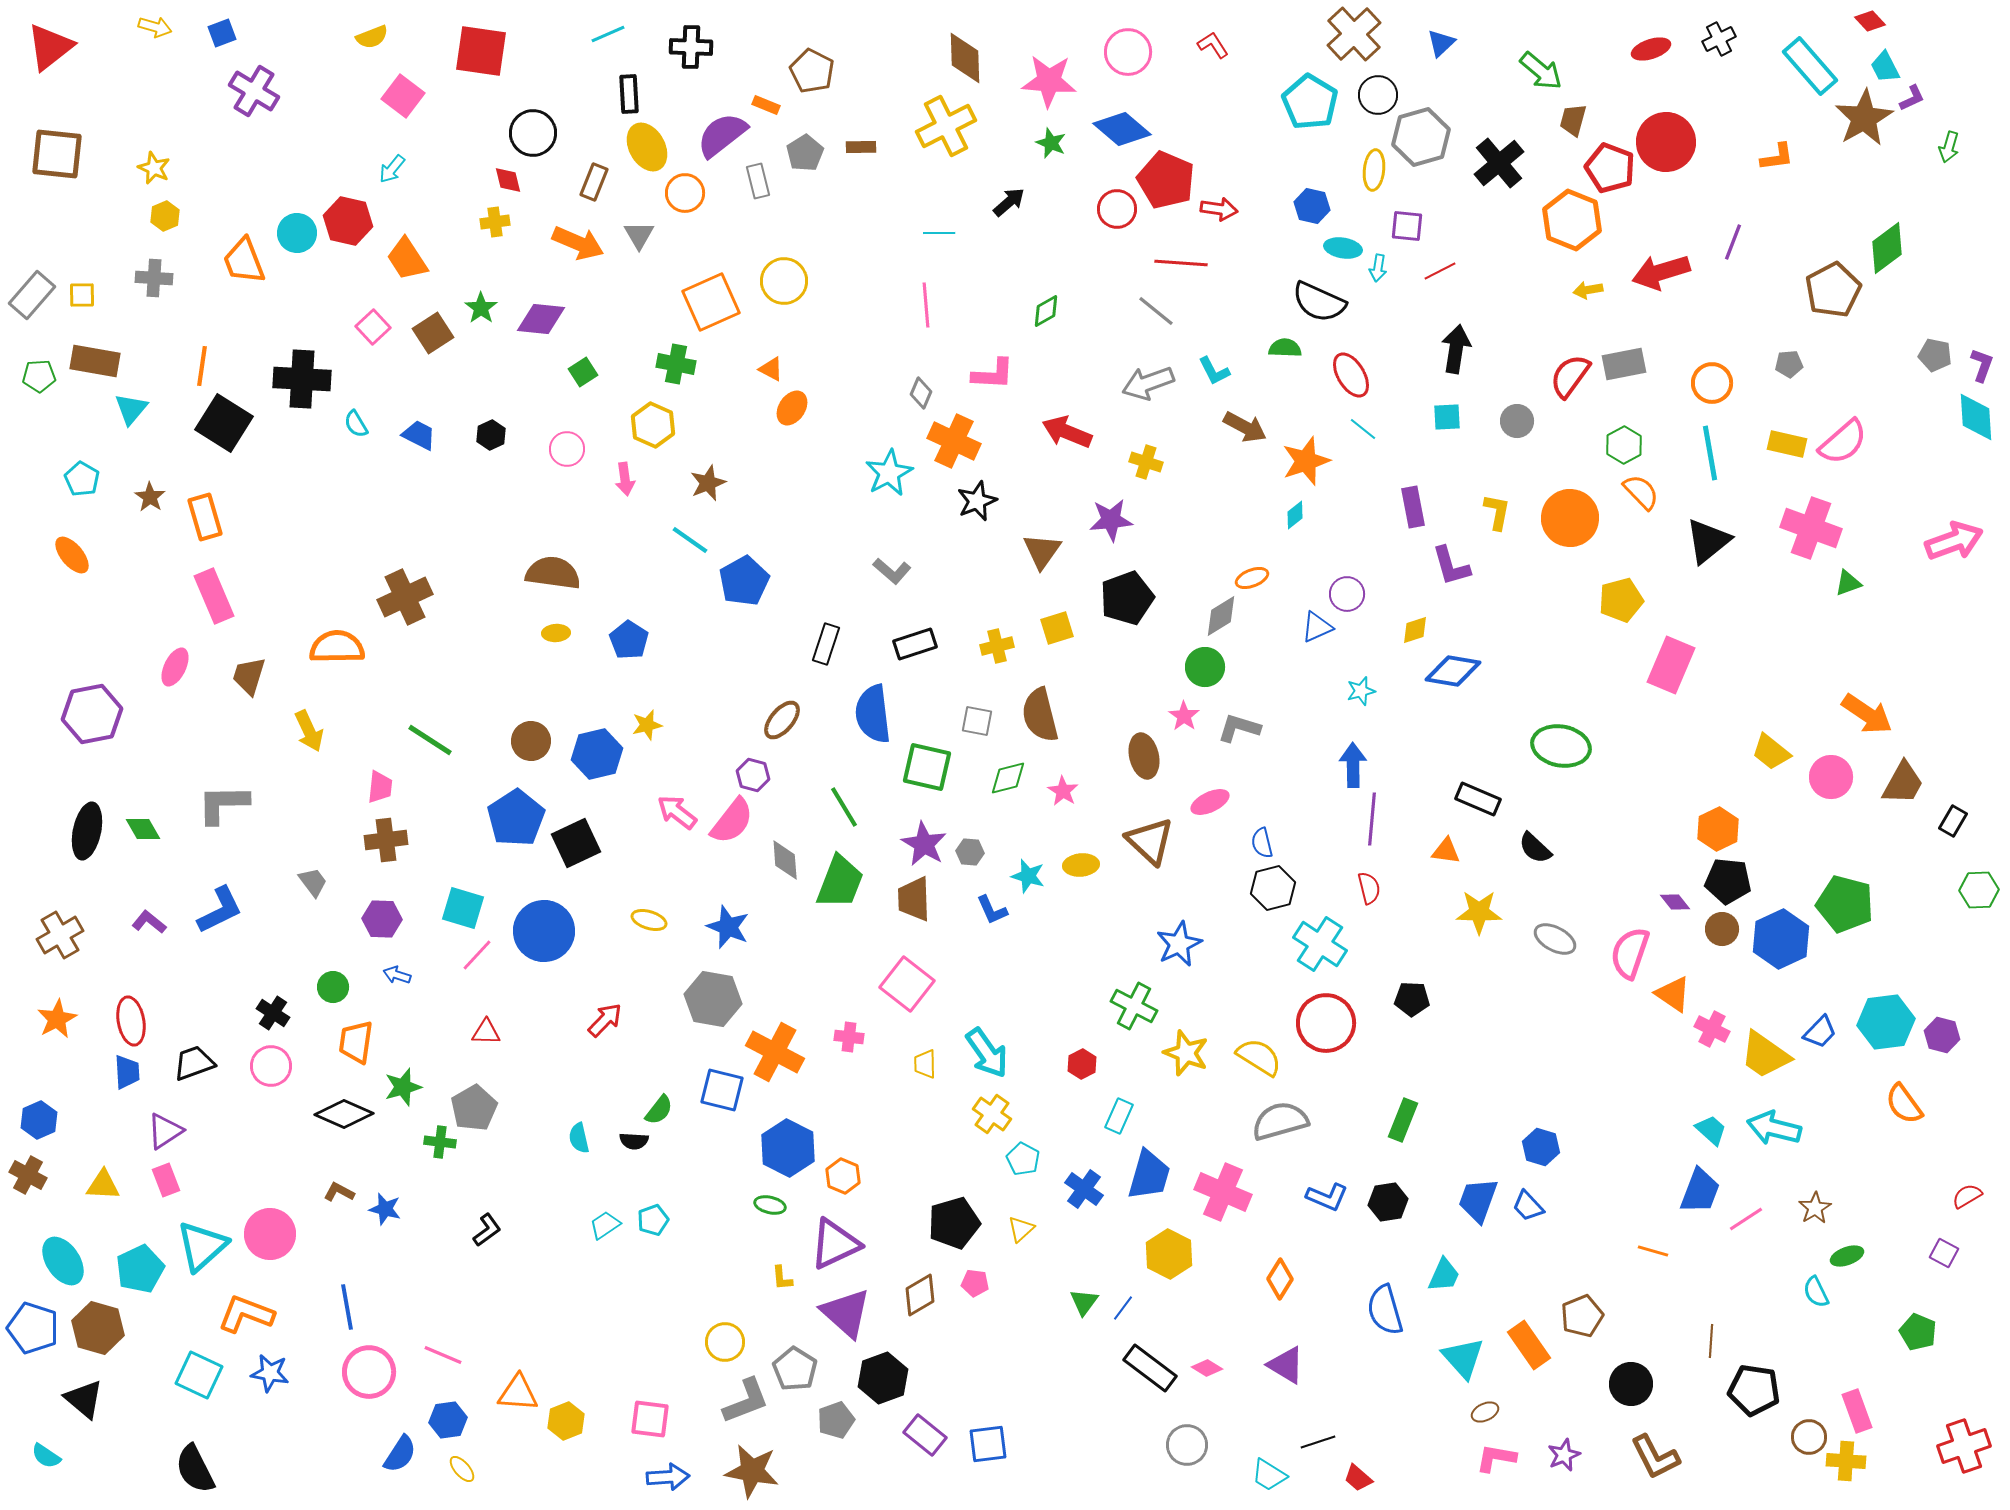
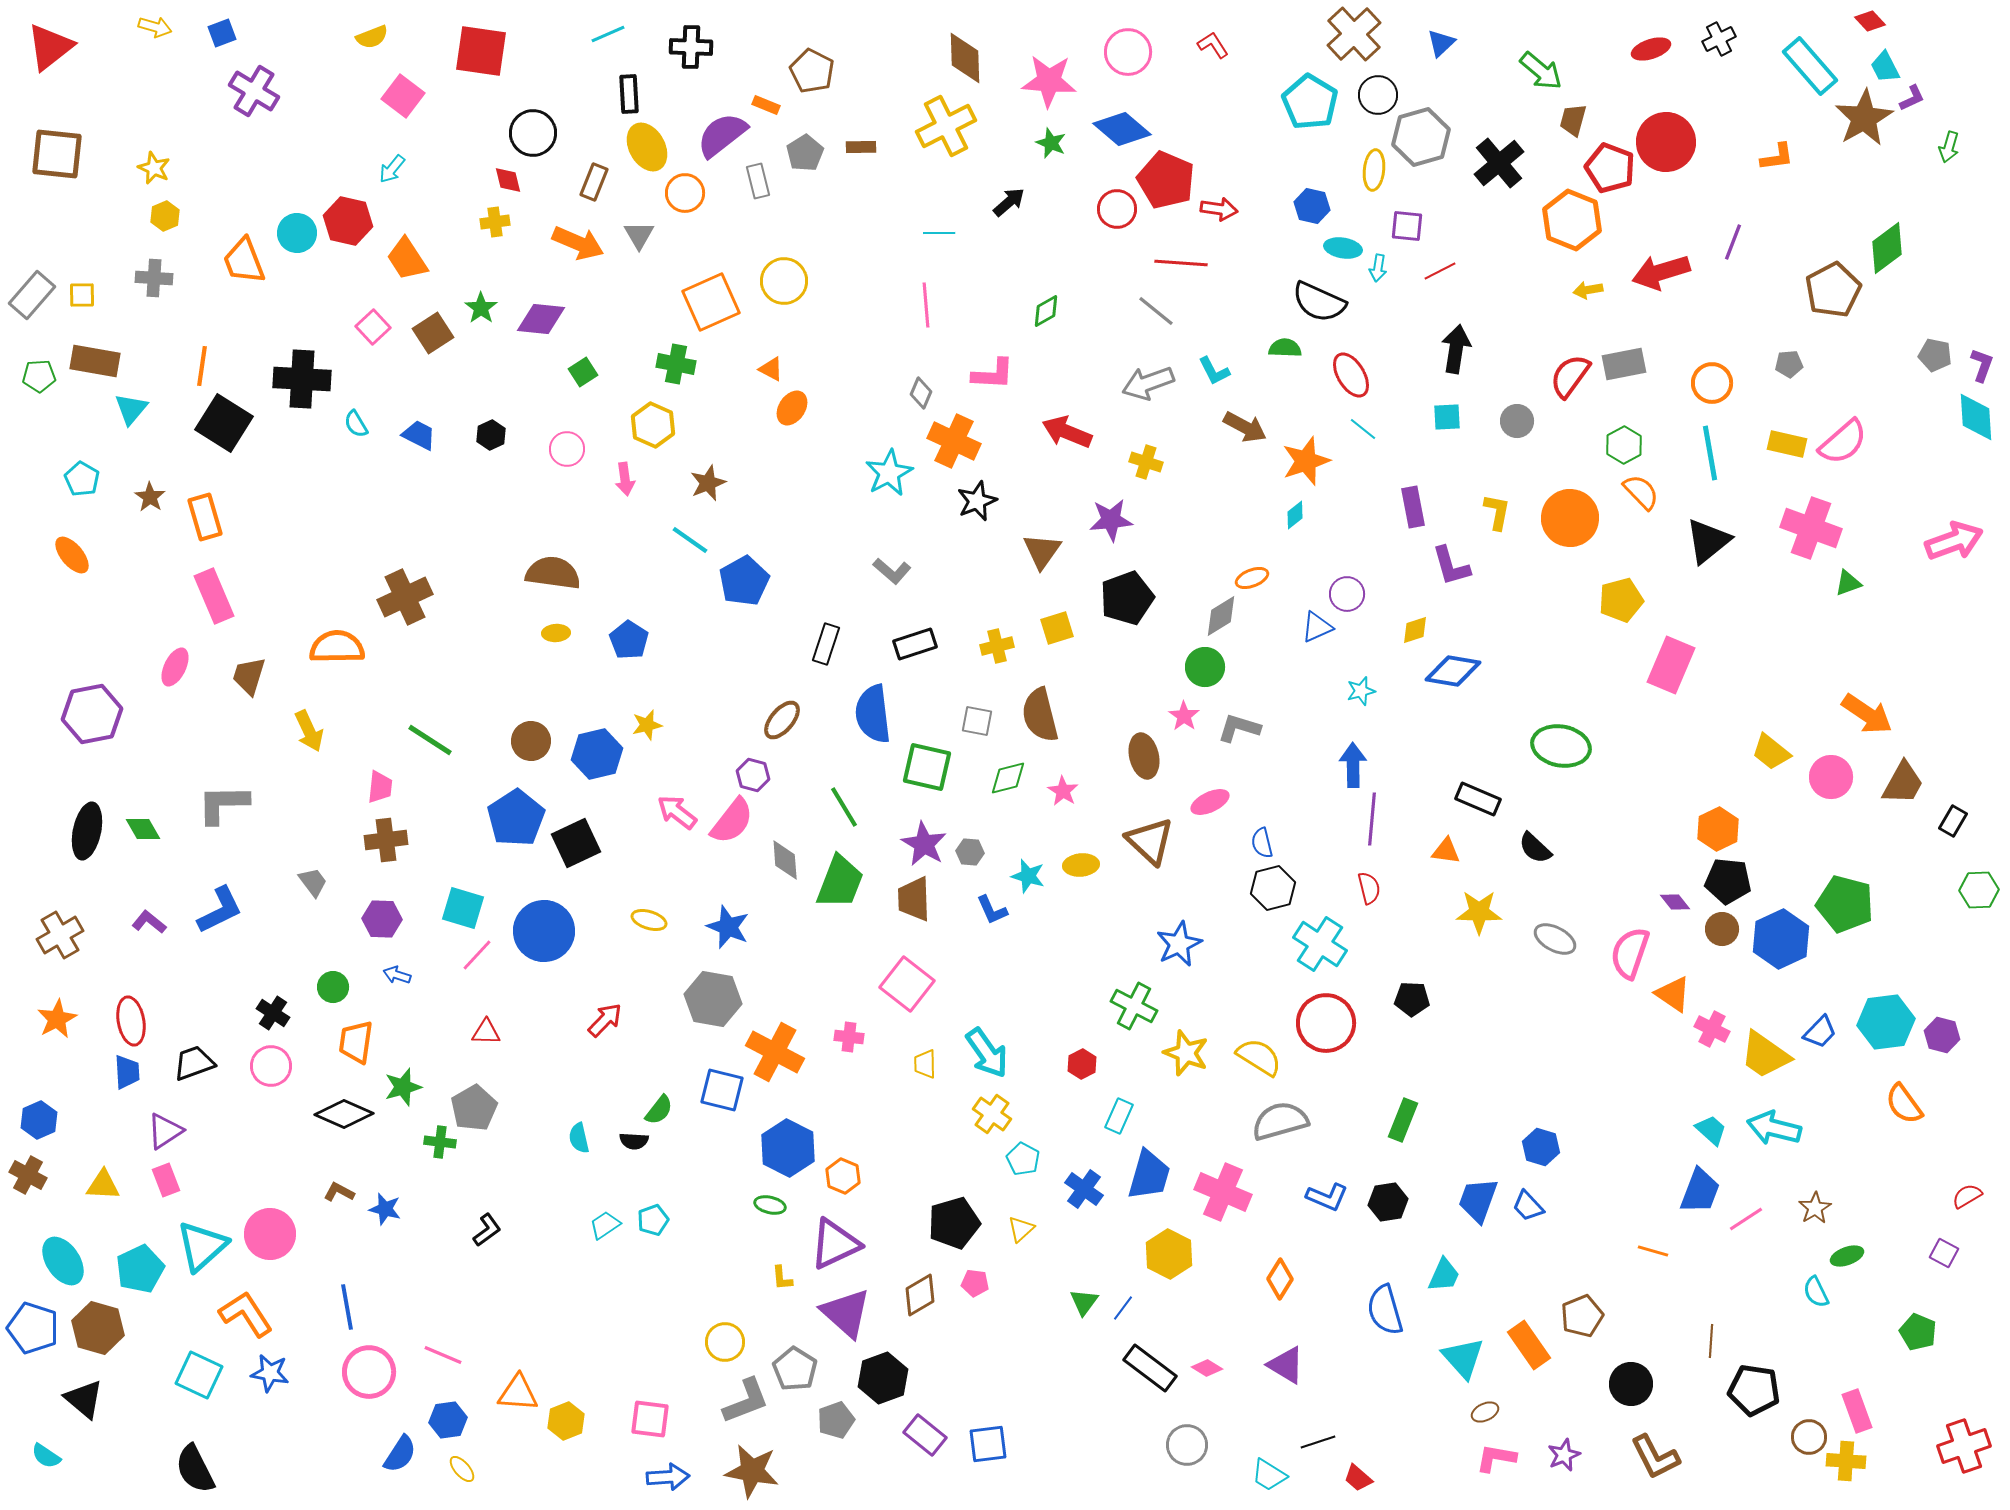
orange L-shape at (246, 1314): rotated 36 degrees clockwise
